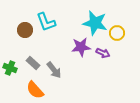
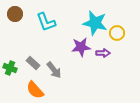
brown circle: moved 10 px left, 16 px up
purple arrow: rotated 24 degrees counterclockwise
